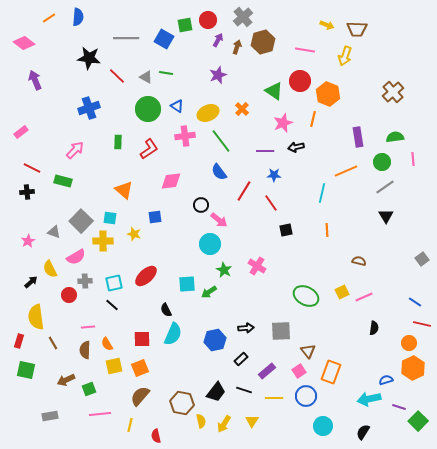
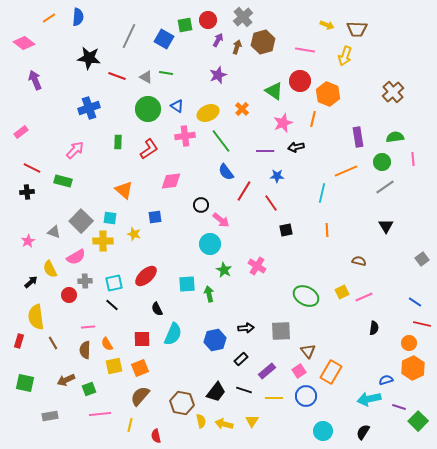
gray line at (126, 38): moved 3 px right, 2 px up; rotated 65 degrees counterclockwise
red line at (117, 76): rotated 24 degrees counterclockwise
blue semicircle at (219, 172): moved 7 px right
blue star at (274, 175): moved 3 px right, 1 px down
black triangle at (386, 216): moved 10 px down
pink arrow at (219, 220): moved 2 px right
green arrow at (209, 292): moved 2 px down; rotated 112 degrees clockwise
black semicircle at (166, 310): moved 9 px left, 1 px up
green square at (26, 370): moved 1 px left, 13 px down
orange rectangle at (331, 372): rotated 10 degrees clockwise
yellow arrow at (224, 424): rotated 72 degrees clockwise
cyan circle at (323, 426): moved 5 px down
